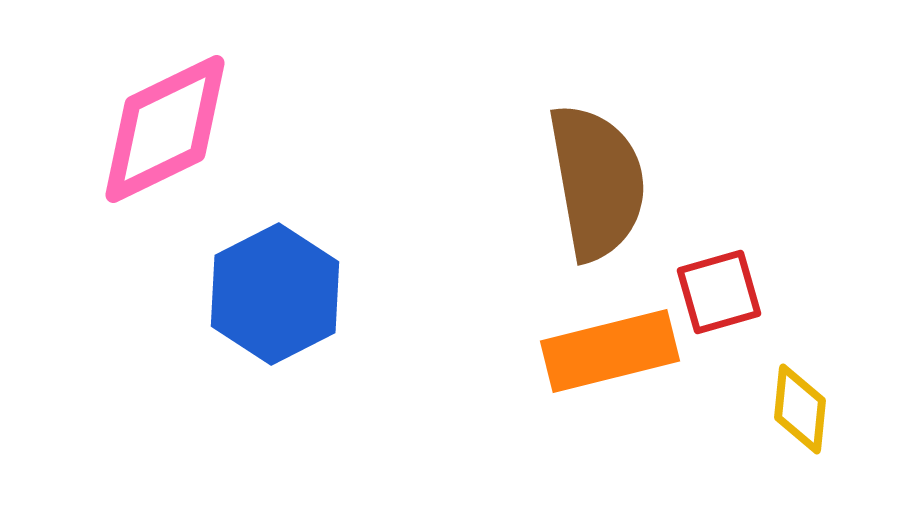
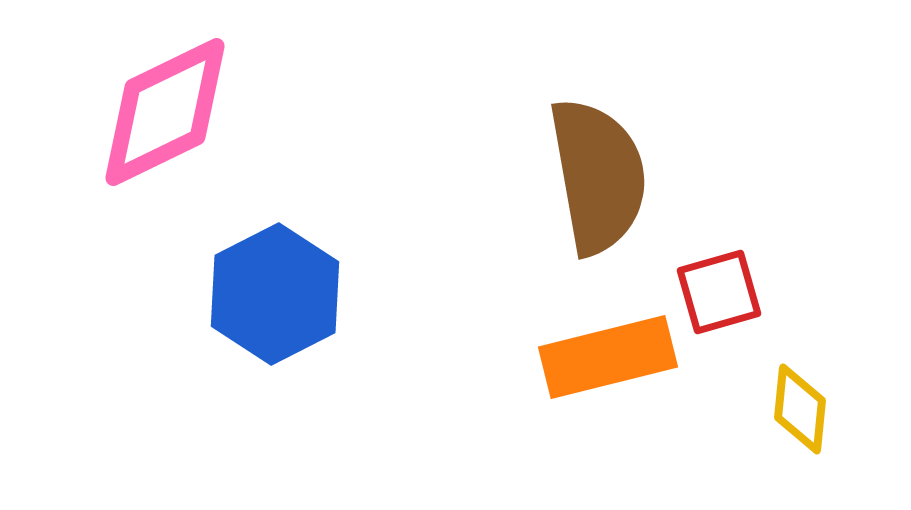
pink diamond: moved 17 px up
brown semicircle: moved 1 px right, 6 px up
orange rectangle: moved 2 px left, 6 px down
